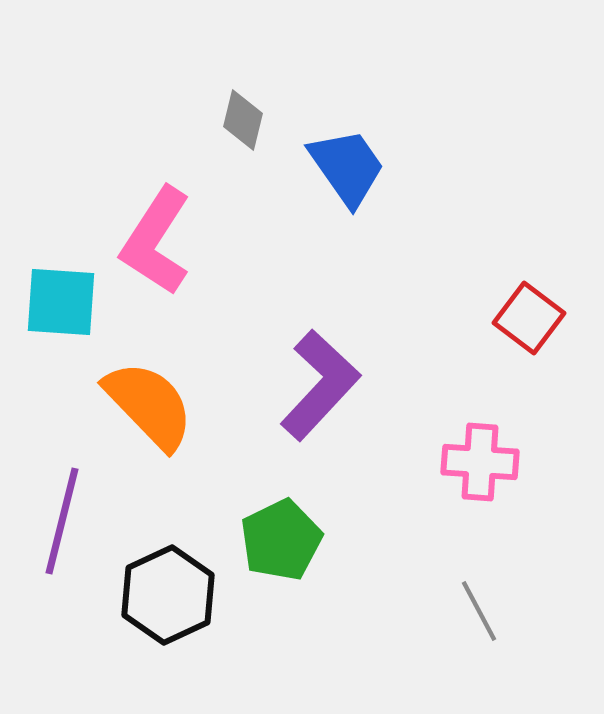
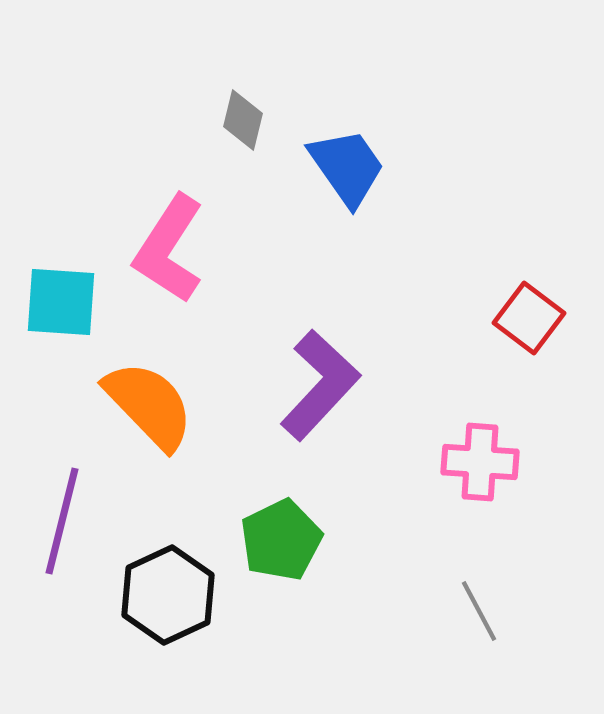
pink L-shape: moved 13 px right, 8 px down
